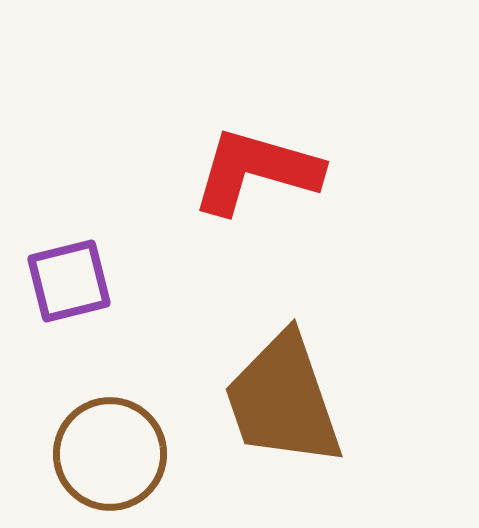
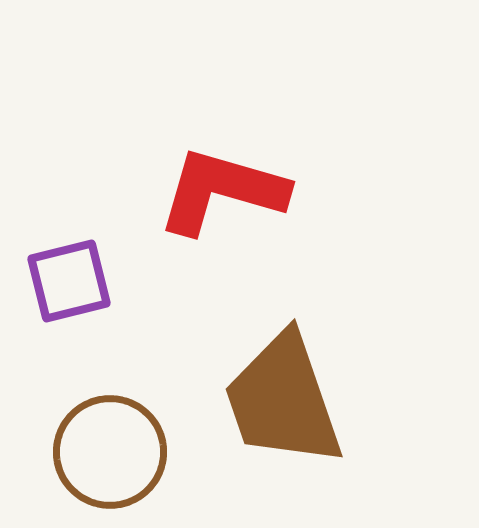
red L-shape: moved 34 px left, 20 px down
brown circle: moved 2 px up
